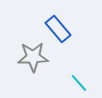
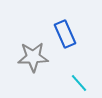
blue rectangle: moved 7 px right, 5 px down; rotated 16 degrees clockwise
